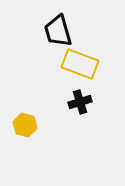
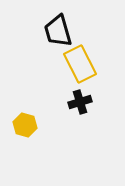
yellow rectangle: rotated 42 degrees clockwise
